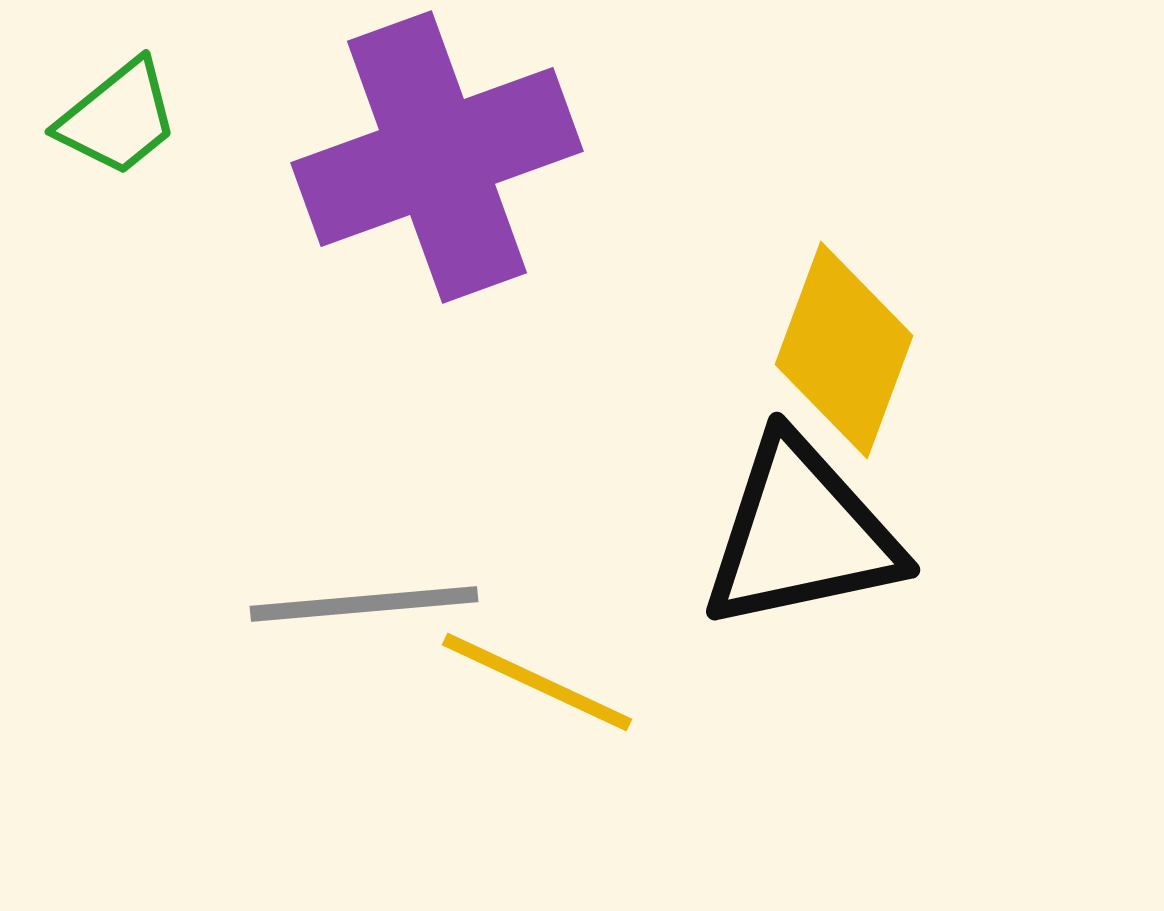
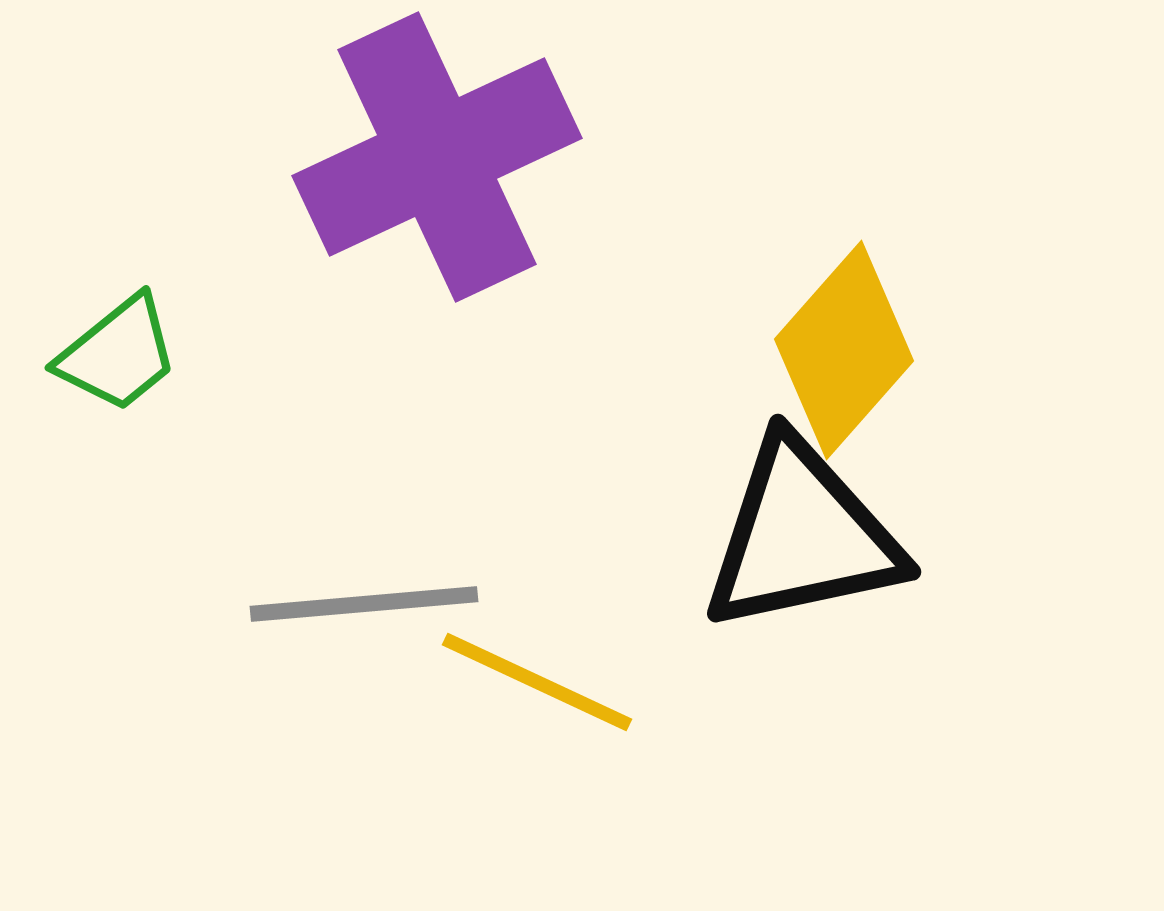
green trapezoid: moved 236 px down
purple cross: rotated 5 degrees counterclockwise
yellow diamond: rotated 21 degrees clockwise
black triangle: moved 1 px right, 2 px down
